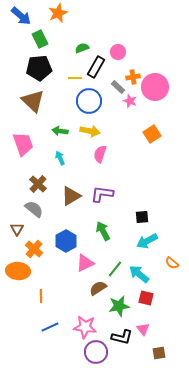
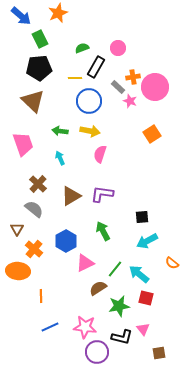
pink circle at (118, 52): moved 4 px up
purple circle at (96, 352): moved 1 px right
